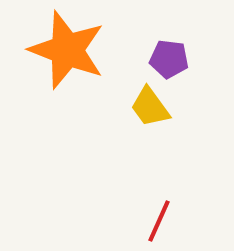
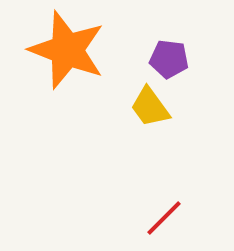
red line: moved 5 px right, 3 px up; rotated 21 degrees clockwise
